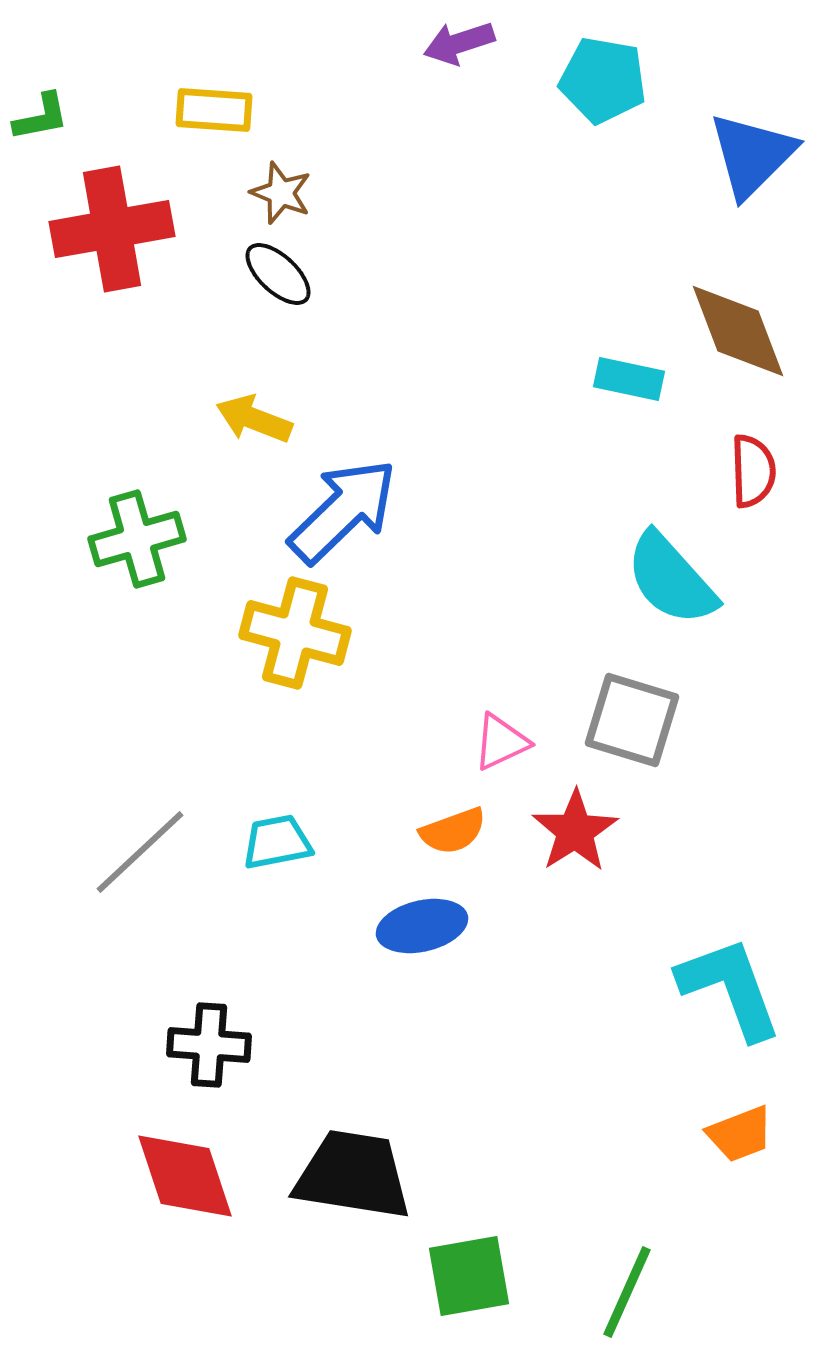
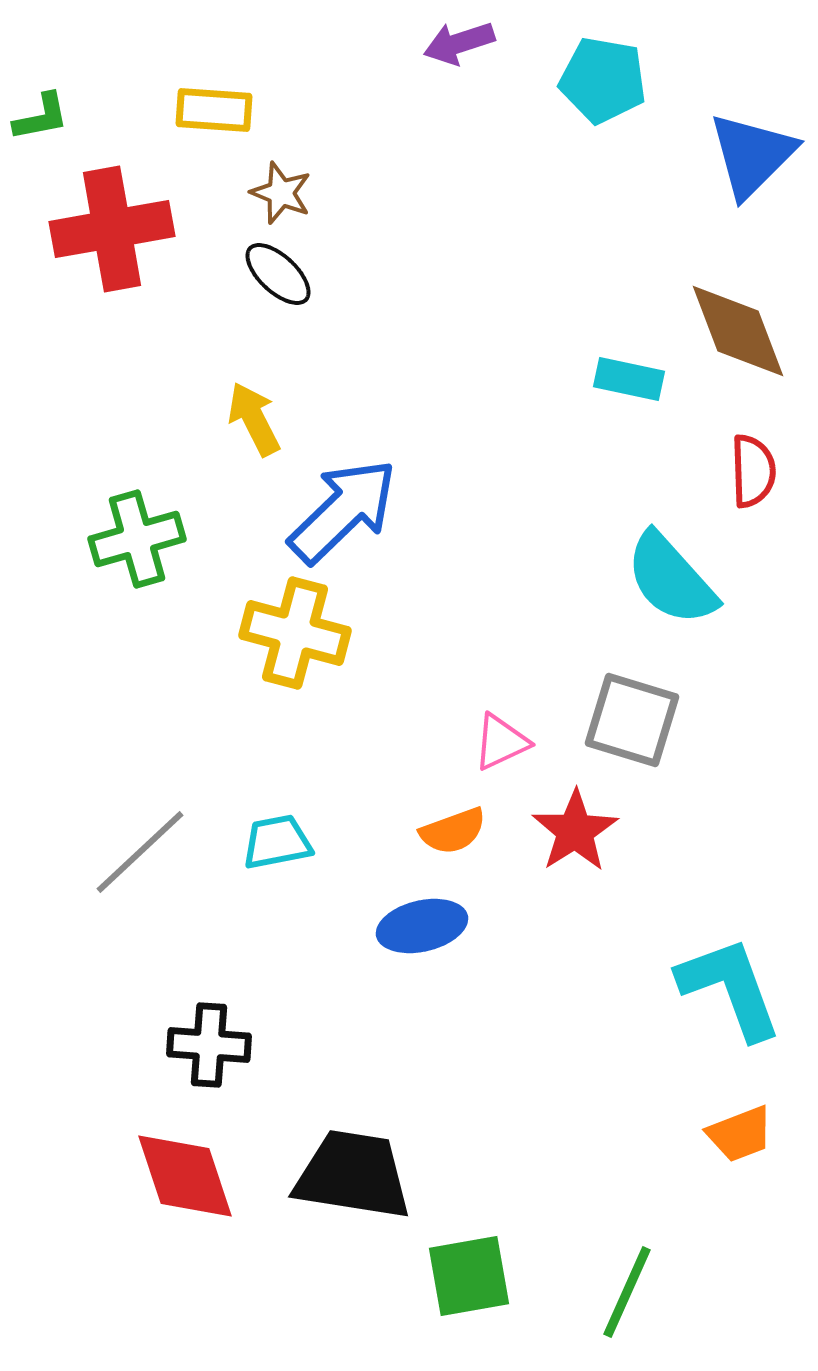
yellow arrow: rotated 42 degrees clockwise
